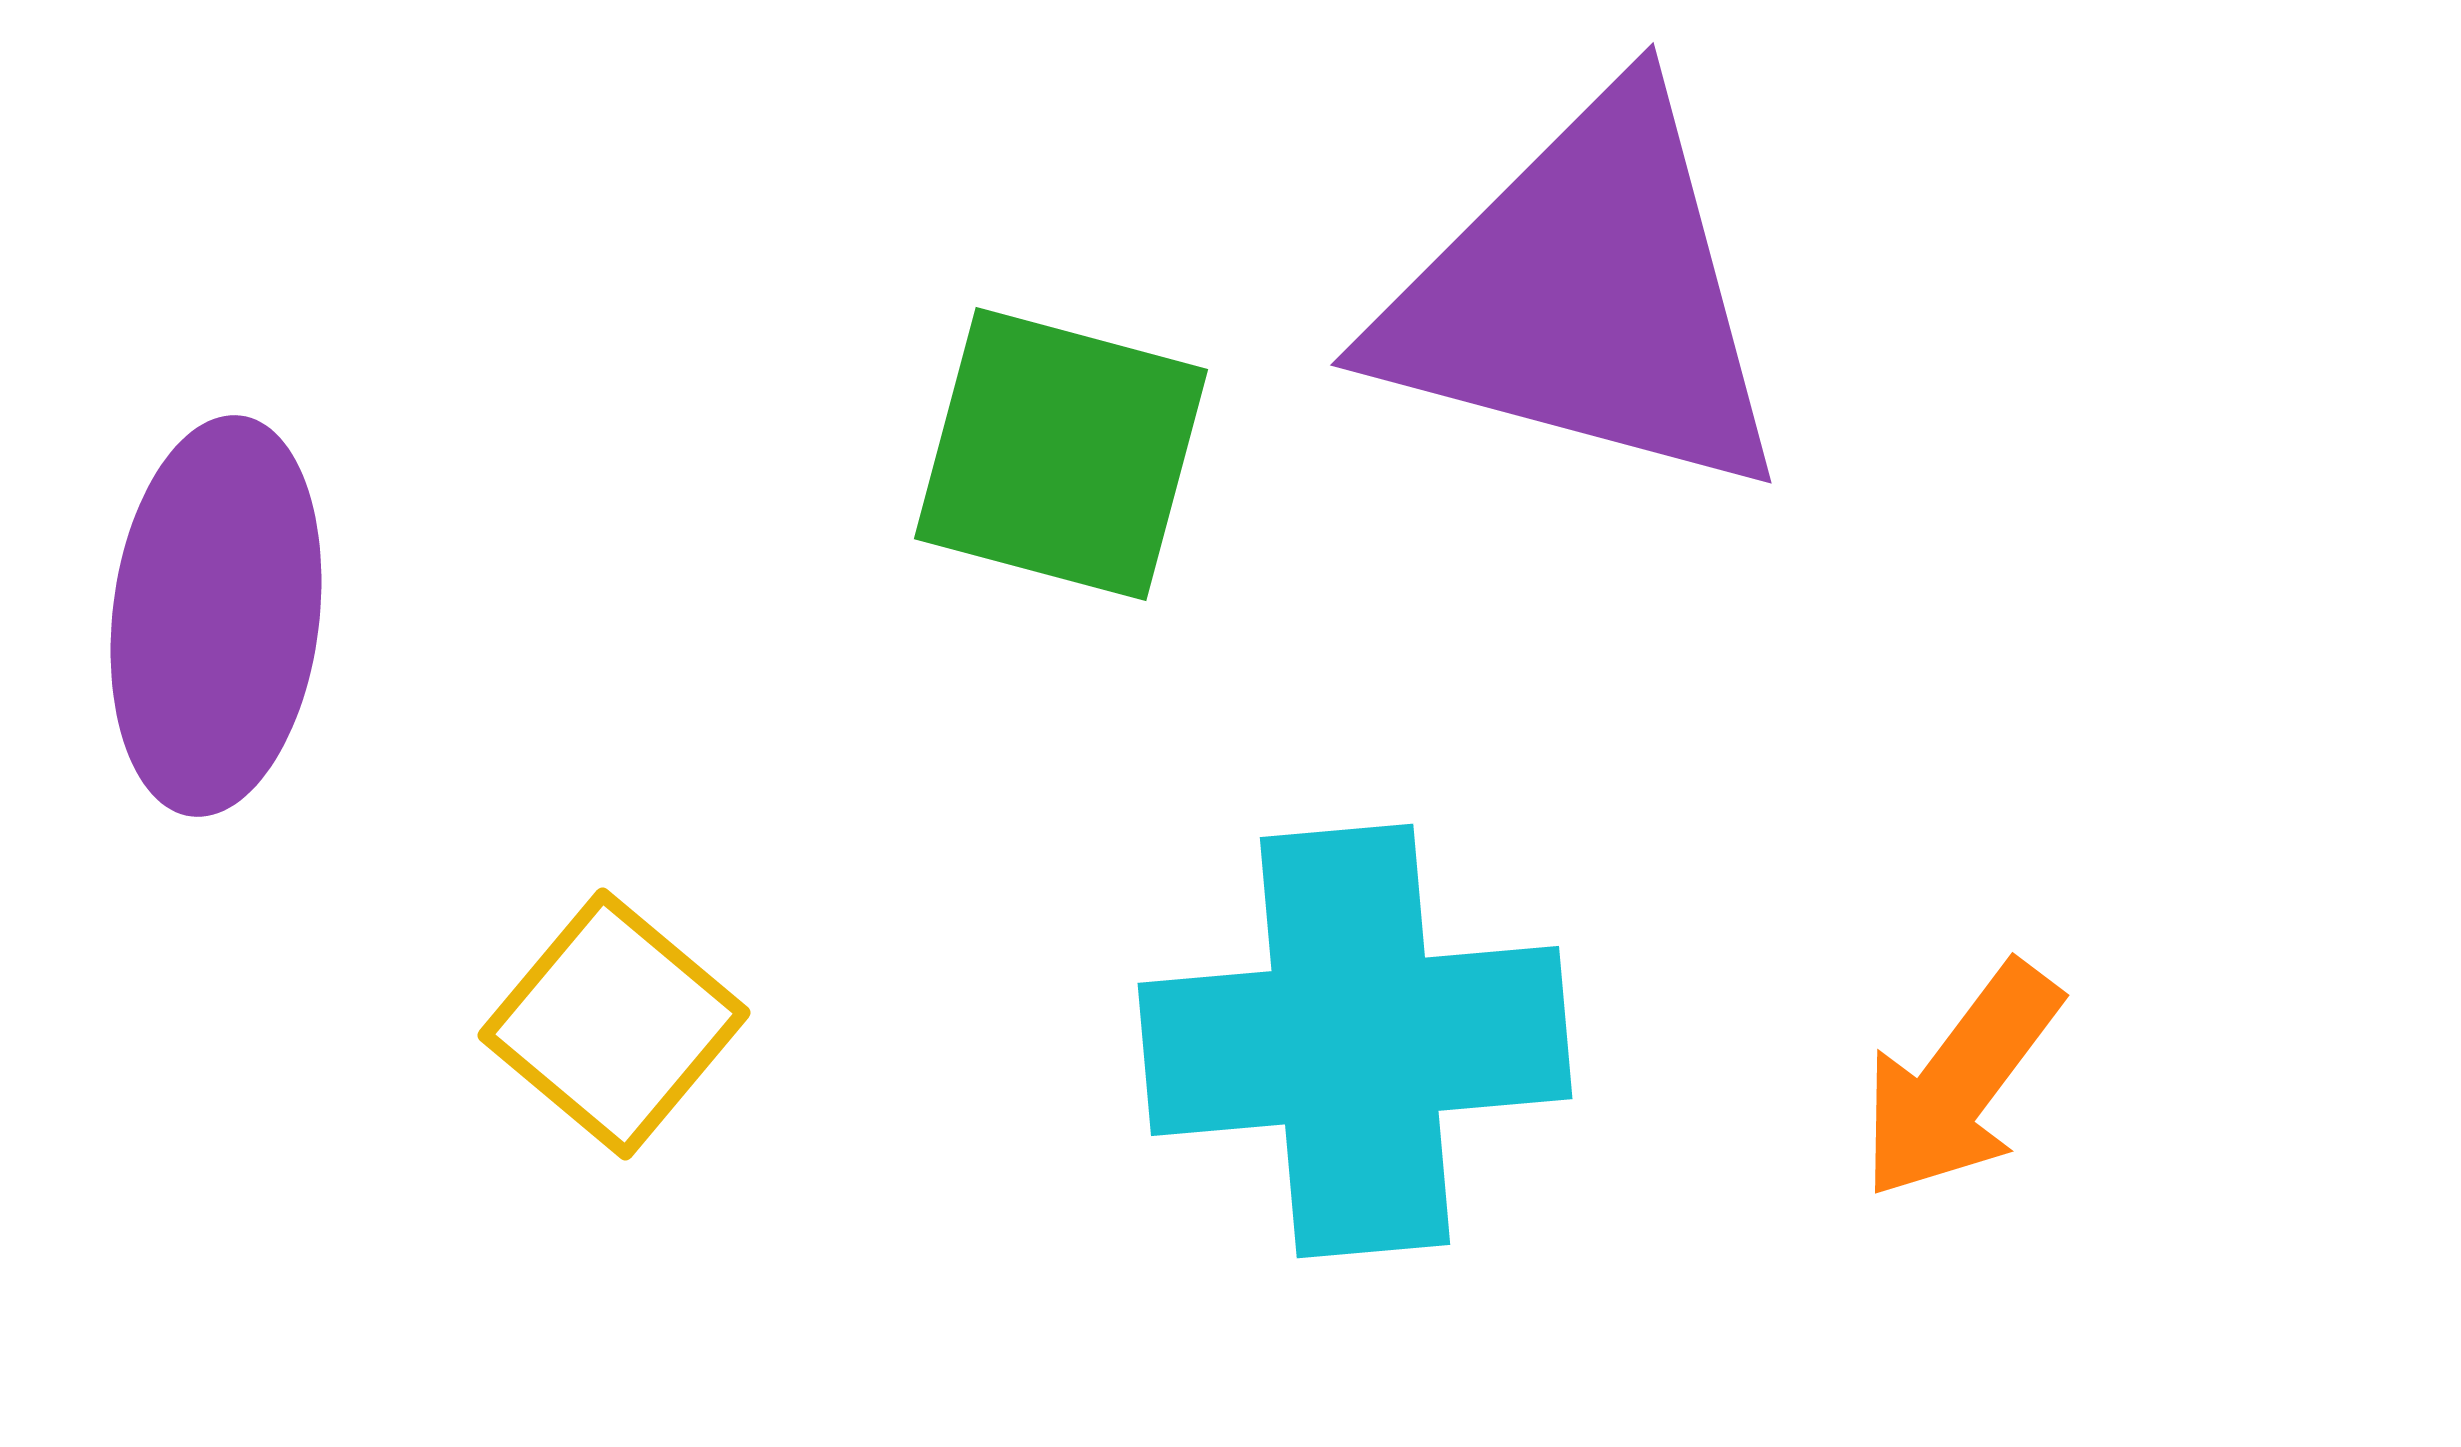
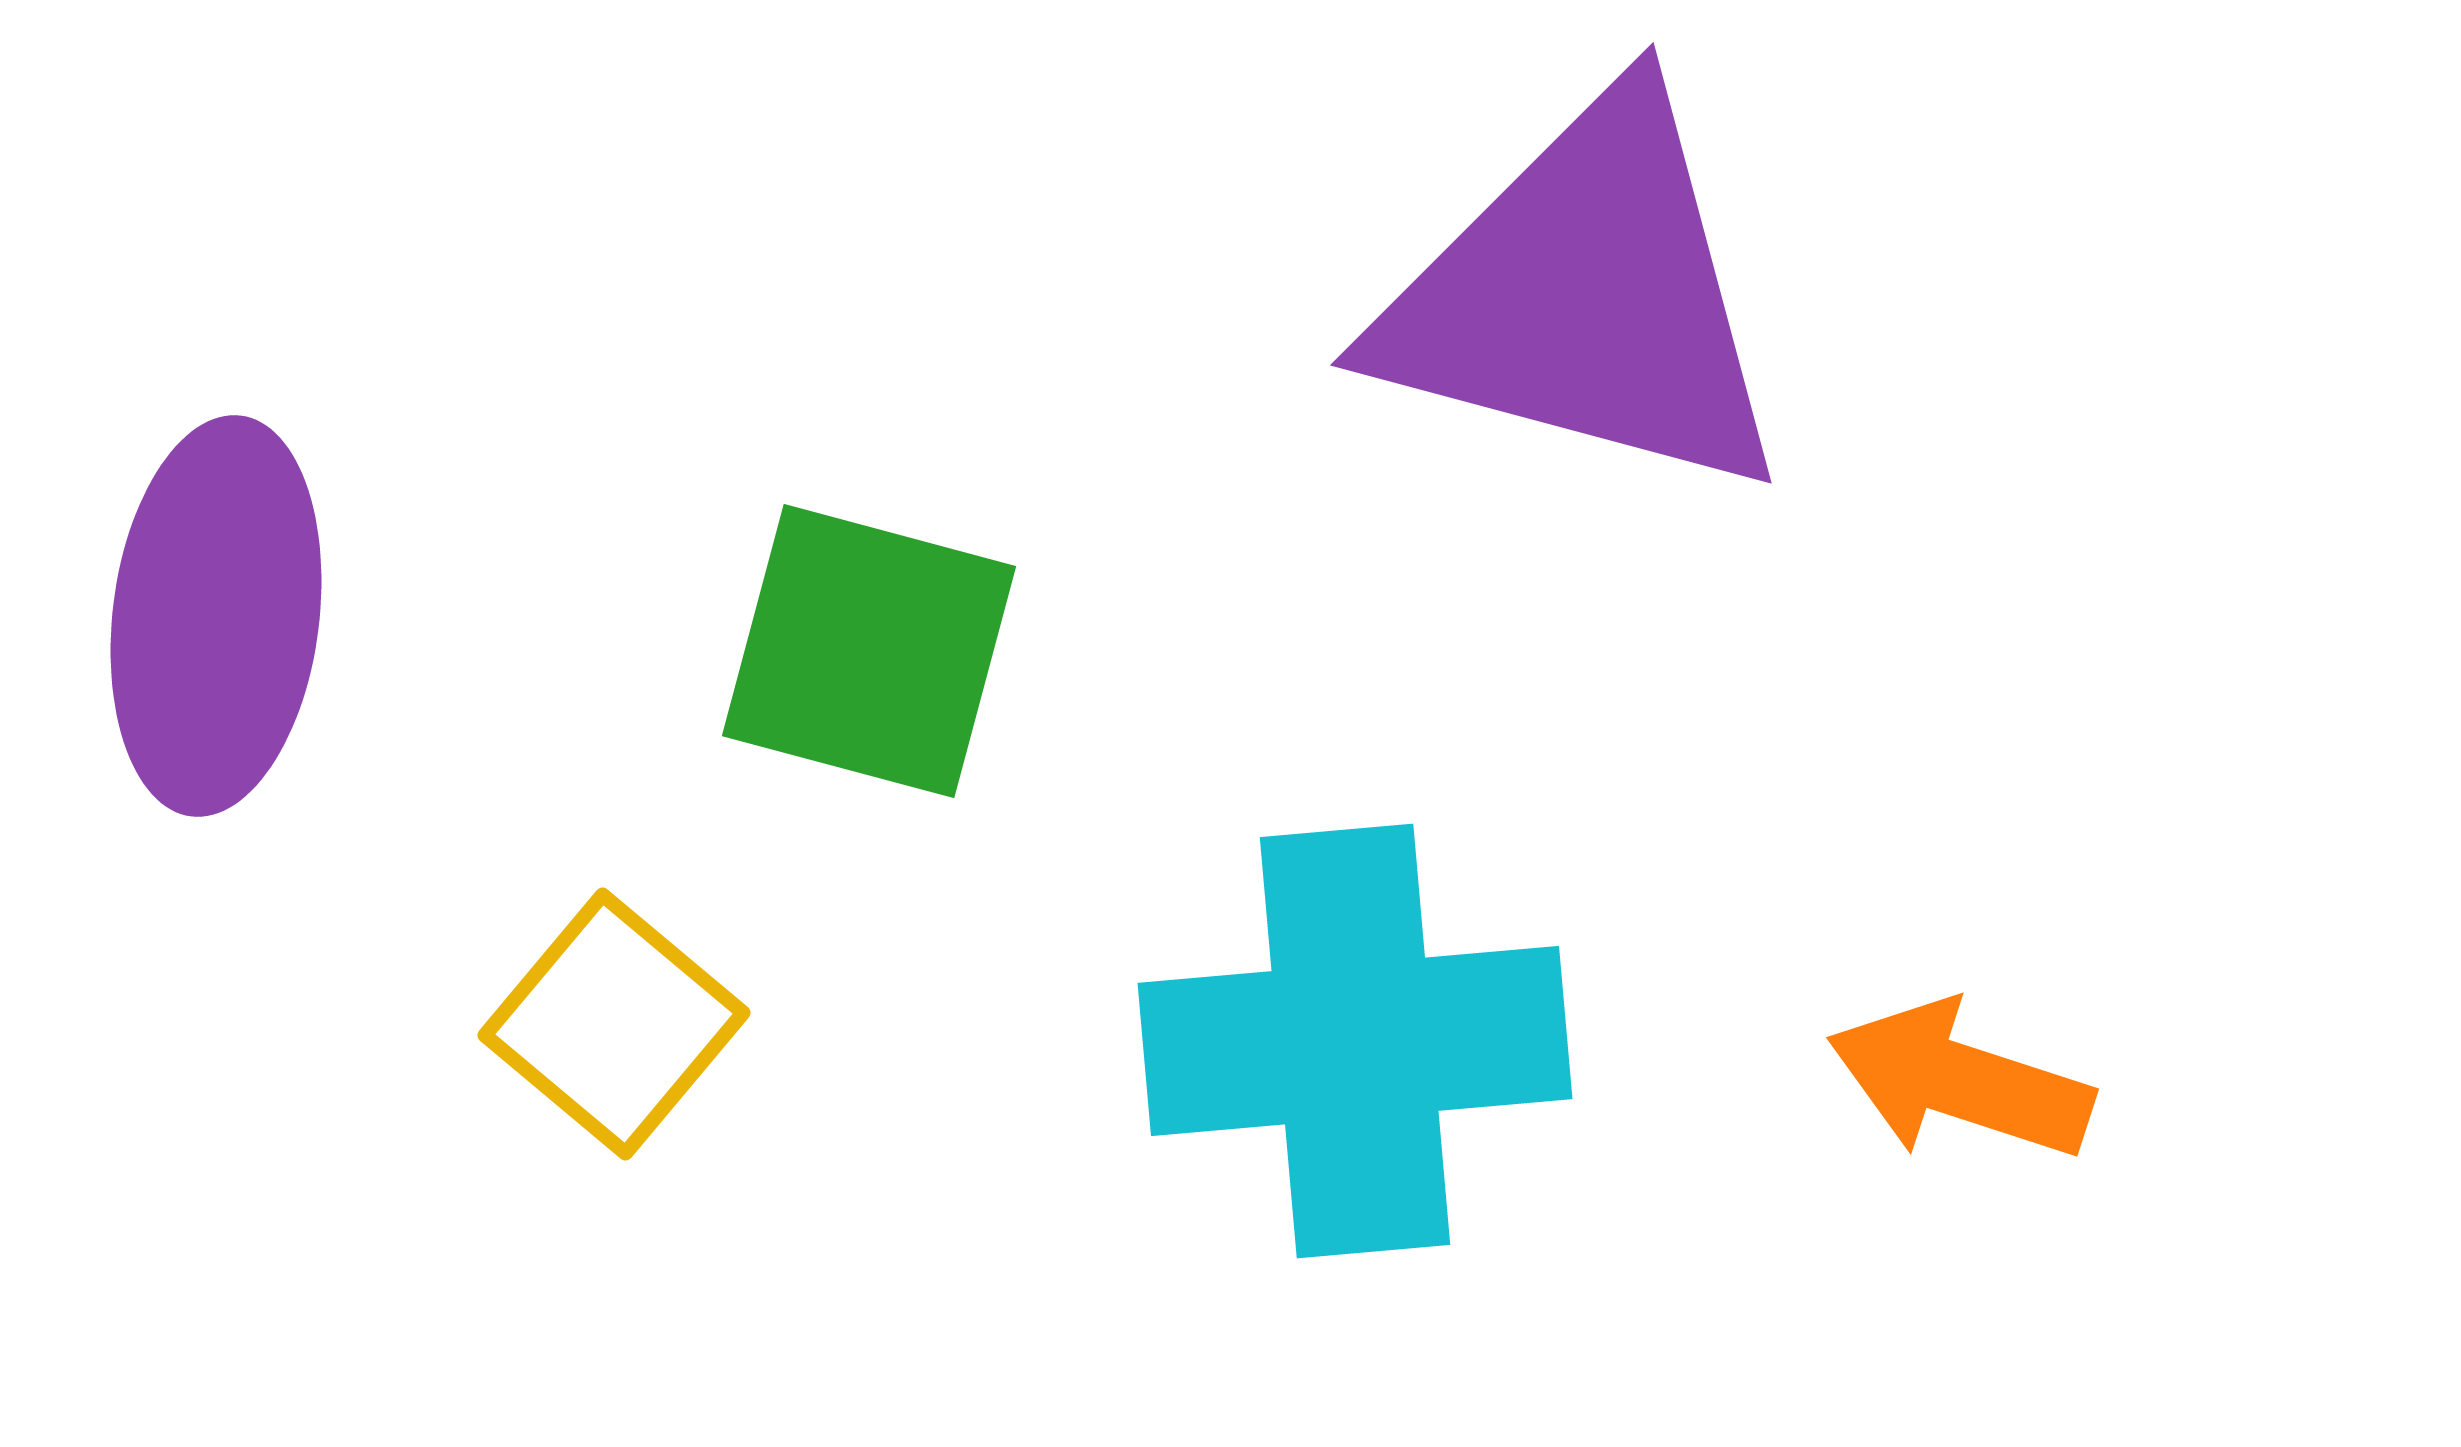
green square: moved 192 px left, 197 px down
orange arrow: rotated 71 degrees clockwise
